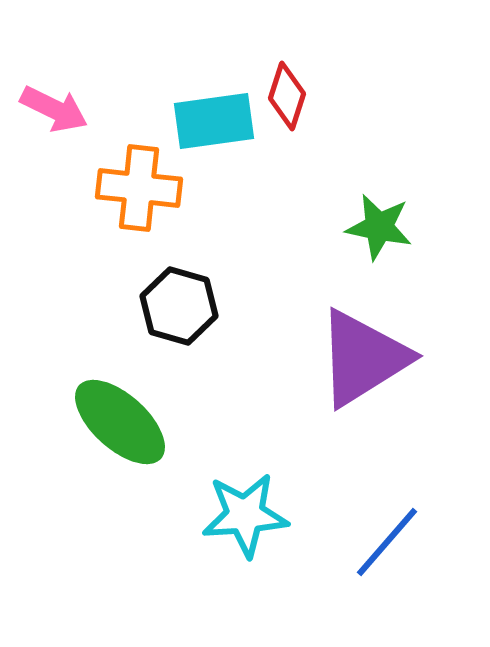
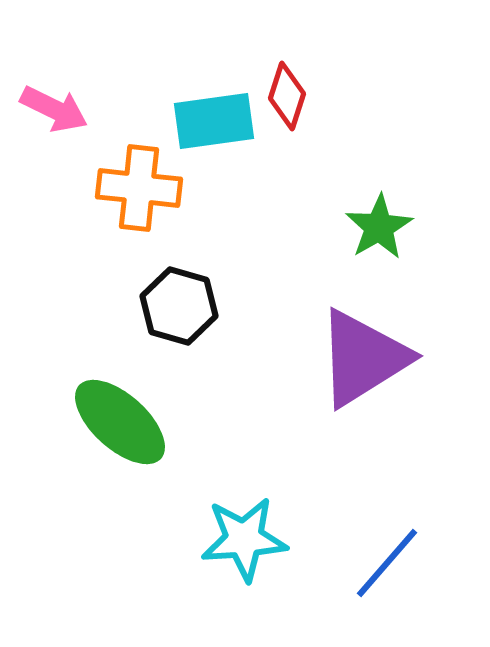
green star: rotated 30 degrees clockwise
cyan star: moved 1 px left, 24 px down
blue line: moved 21 px down
